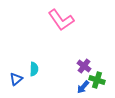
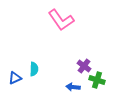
blue triangle: moved 1 px left, 1 px up; rotated 16 degrees clockwise
blue arrow: moved 10 px left; rotated 56 degrees clockwise
